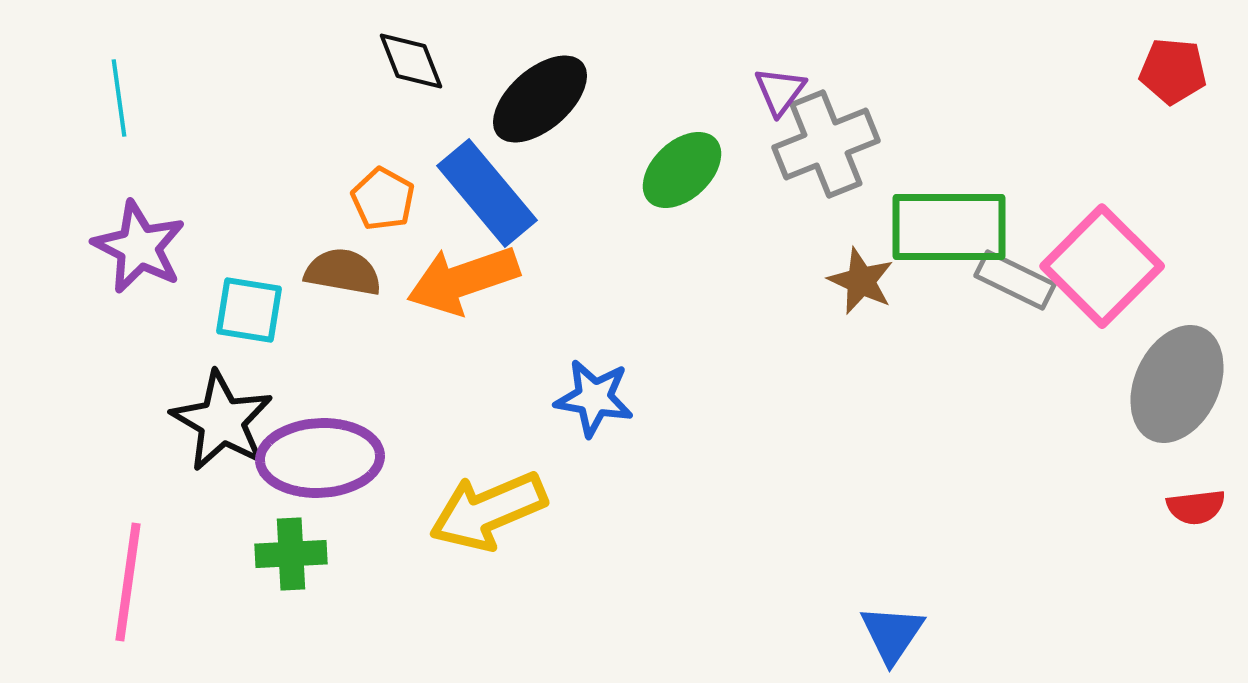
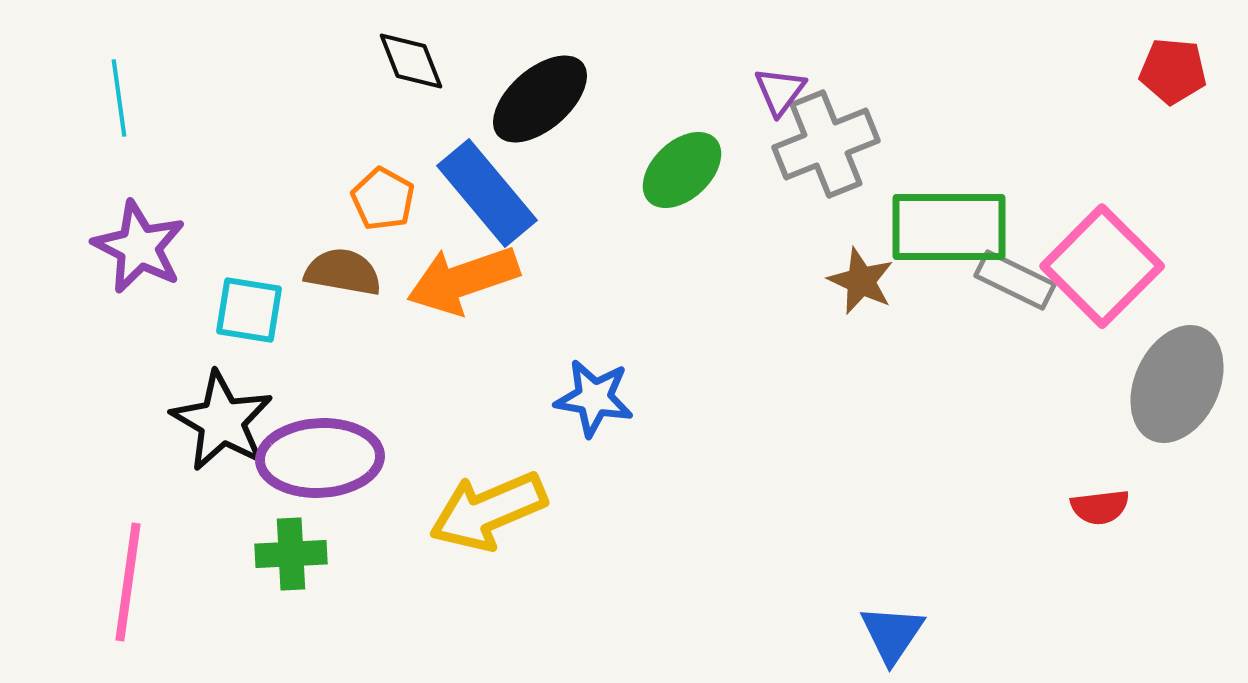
red semicircle: moved 96 px left
